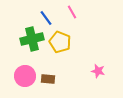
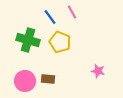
blue line: moved 4 px right, 1 px up
green cross: moved 4 px left, 1 px down; rotated 30 degrees clockwise
pink circle: moved 5 px down
